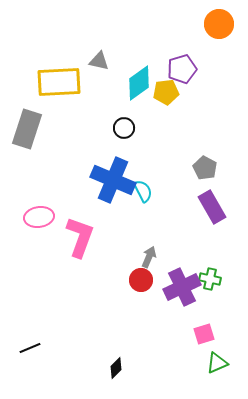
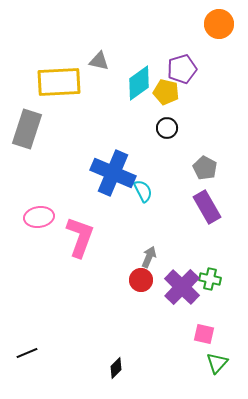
yellow pentagon: rotated 20 degrees clockwise
black circle: moved 43 px right
blue cross: moved 7 px up
purple rectangle: moved 5 px left
purple cross: rotated 21 degrees counterclockwise
pink square: rotated 30 degrees clockwise
black line: moved 3 px left, 5 px down
green triangle: rotated 25 degrees counterclockwise
